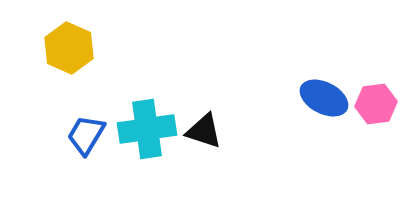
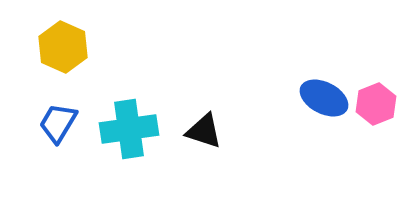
yellow hexagon: moved 6 px left, 1 px up
pink hexagon: rotated 15 degrees counterclockwise
cyan cross: moved 18 px left
blue trapezoid: moved 28 px left, 12 px up
